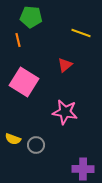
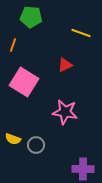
orange line: moved 5 px left, 5 px down; rotated 32 degrees clockwise
red triangle: rotated 14 degrees clockwise
